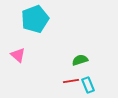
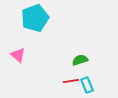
cyan pentagon: moved 1 px up
cyan rectangle: moved 1 px left
